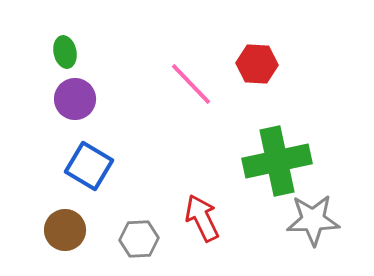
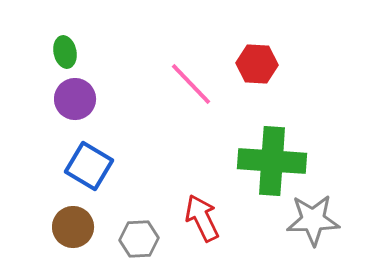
green cross: moved 5 px left; rotated 16 degrees clockwise
brown circle: moved 8 px right, 3 px up
